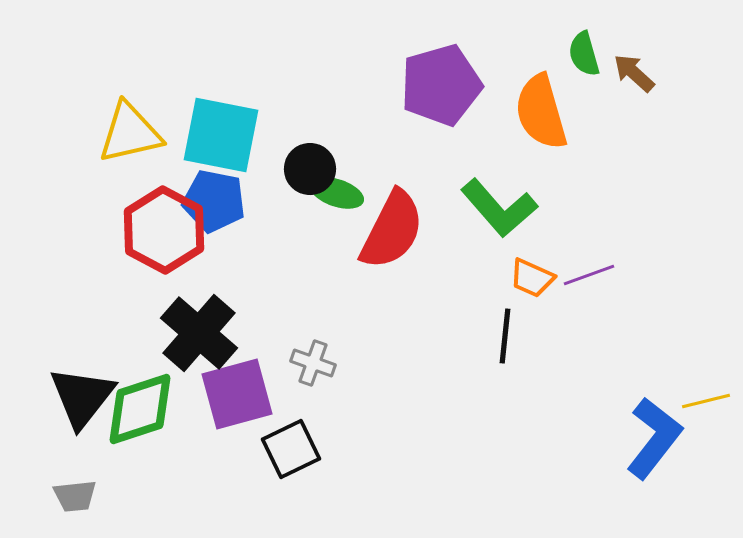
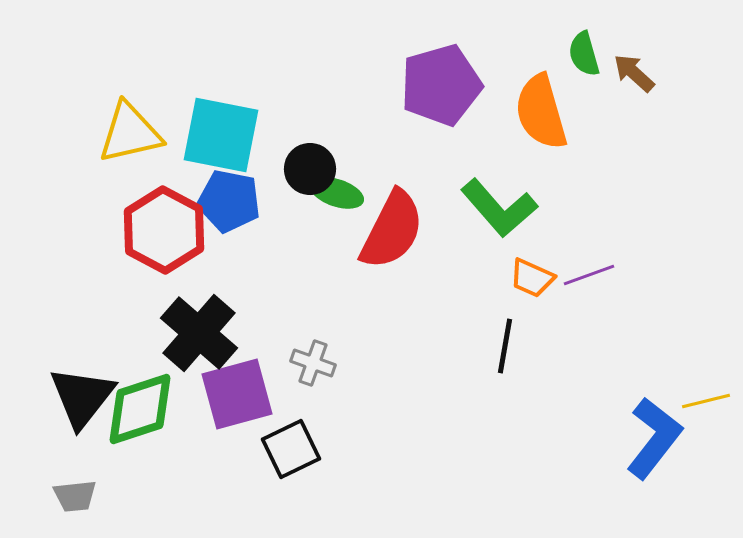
blue pentagon: moved 15 px right
black line: moved 10 px down; rotated 4 degrees clockwise
